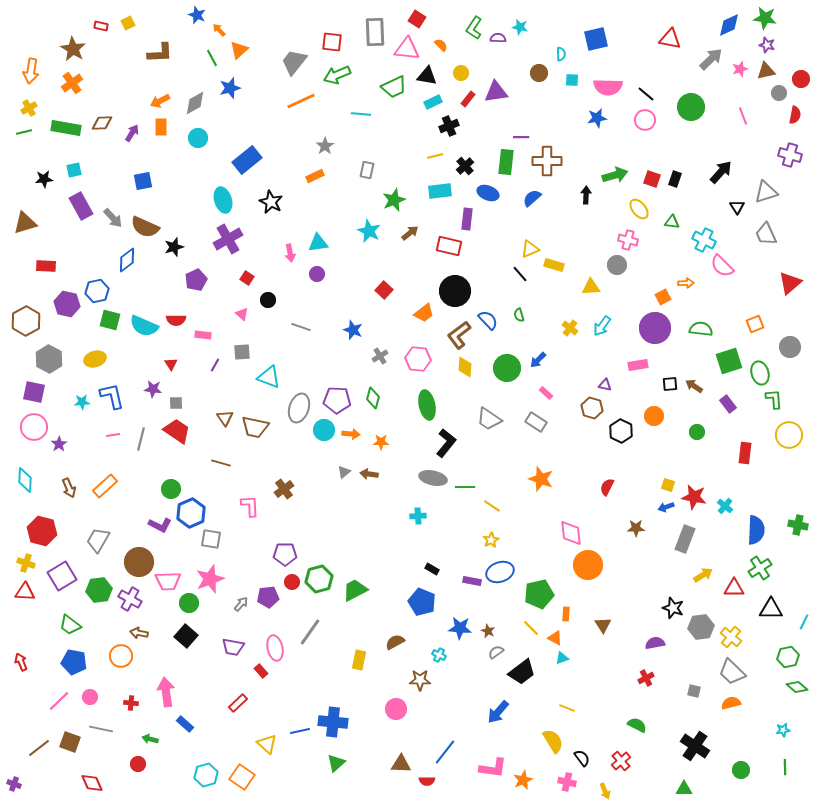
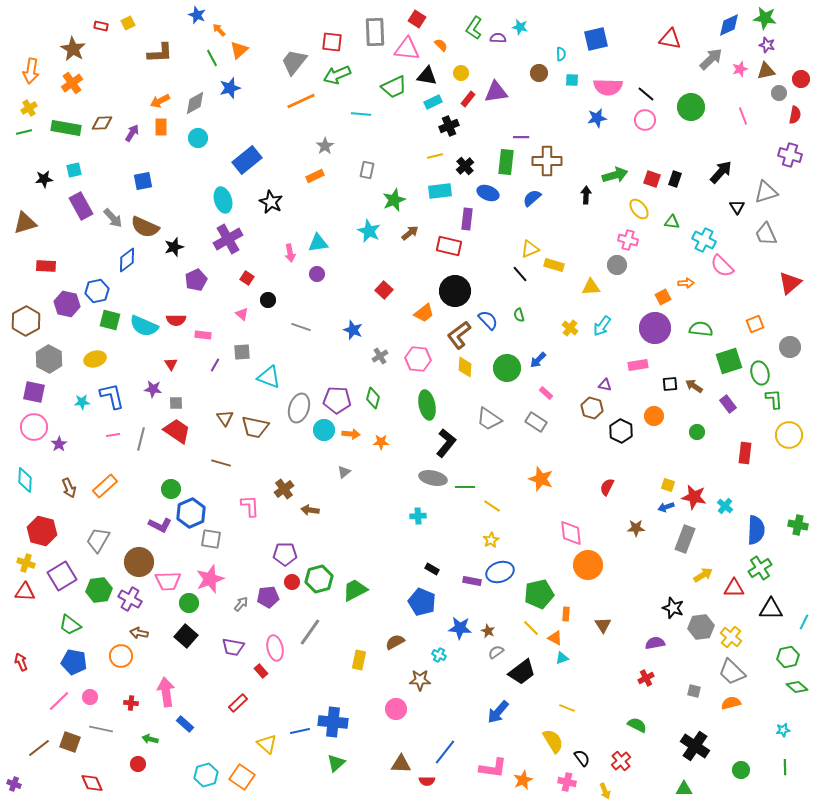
brown arrow at (369, 474): moved 59 px left, 36 px down
